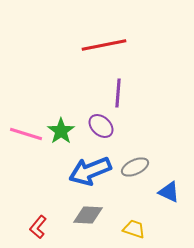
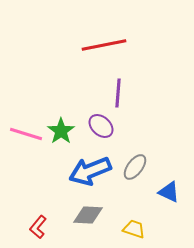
gray ellipse: rotated 28 degrees counterclockwise
